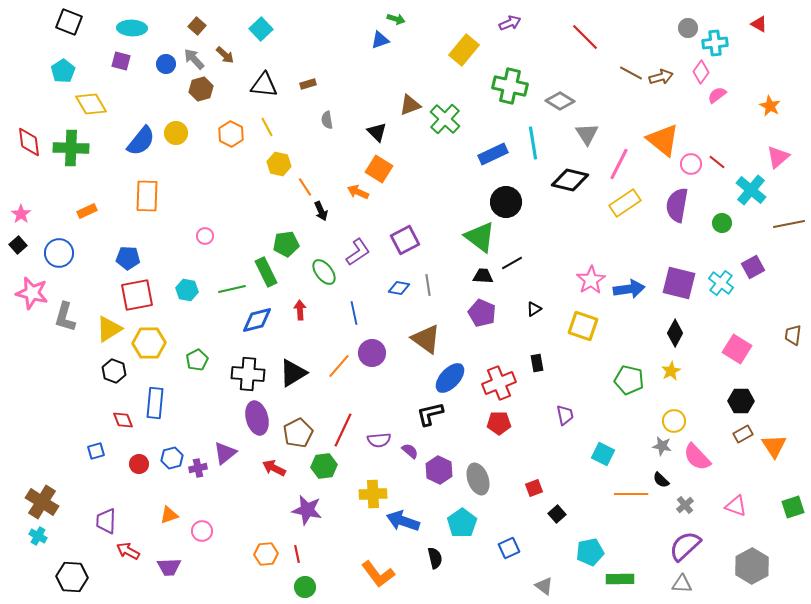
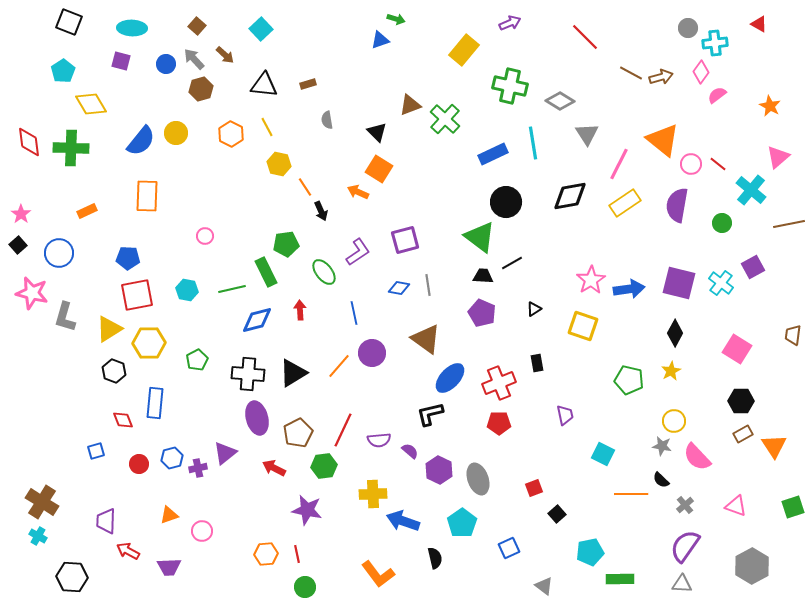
red line at (717, 162): moved 1 px right, 2 px down
black diamond at (570, 180): moved 16 px down; rotated 24 degrees counterclockwise
purple square at (405, 240): rotated 12 degrees clockwise
purple semicircle at (685, 546): rotated 12 degrees counterclockwise
